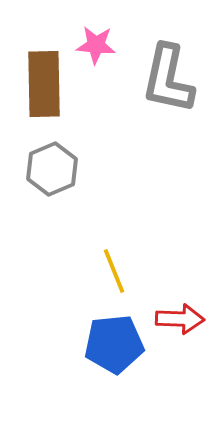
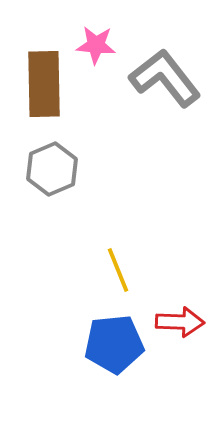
gray L-shape: moved 3 px left, 1 px up; rotated 130 degrees clockwise
yellow line: moved 4 px right, 1 px up
red arrow: moved 3 px down
